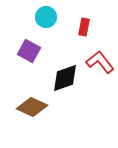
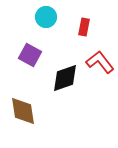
purple square: moved 1 px right, 4 px down
brown diamond: moved 9 px left, 4 px down; rotated 56 degrees clockwise
